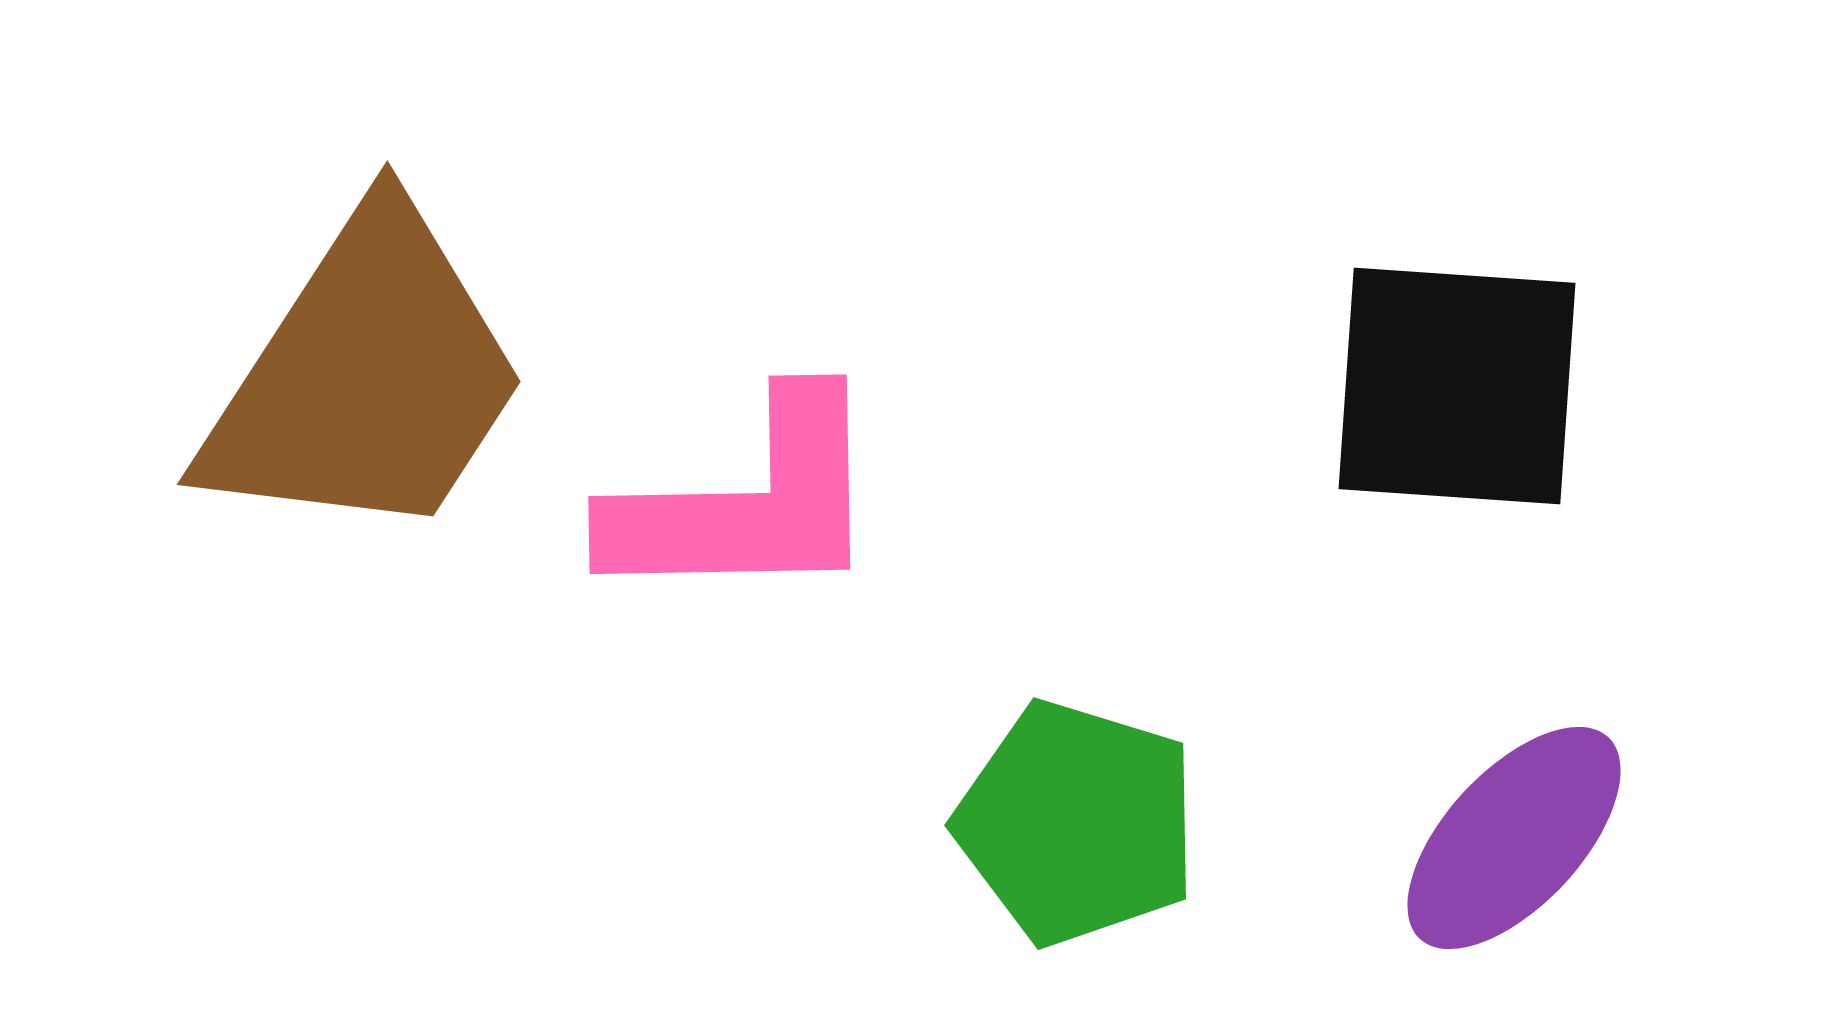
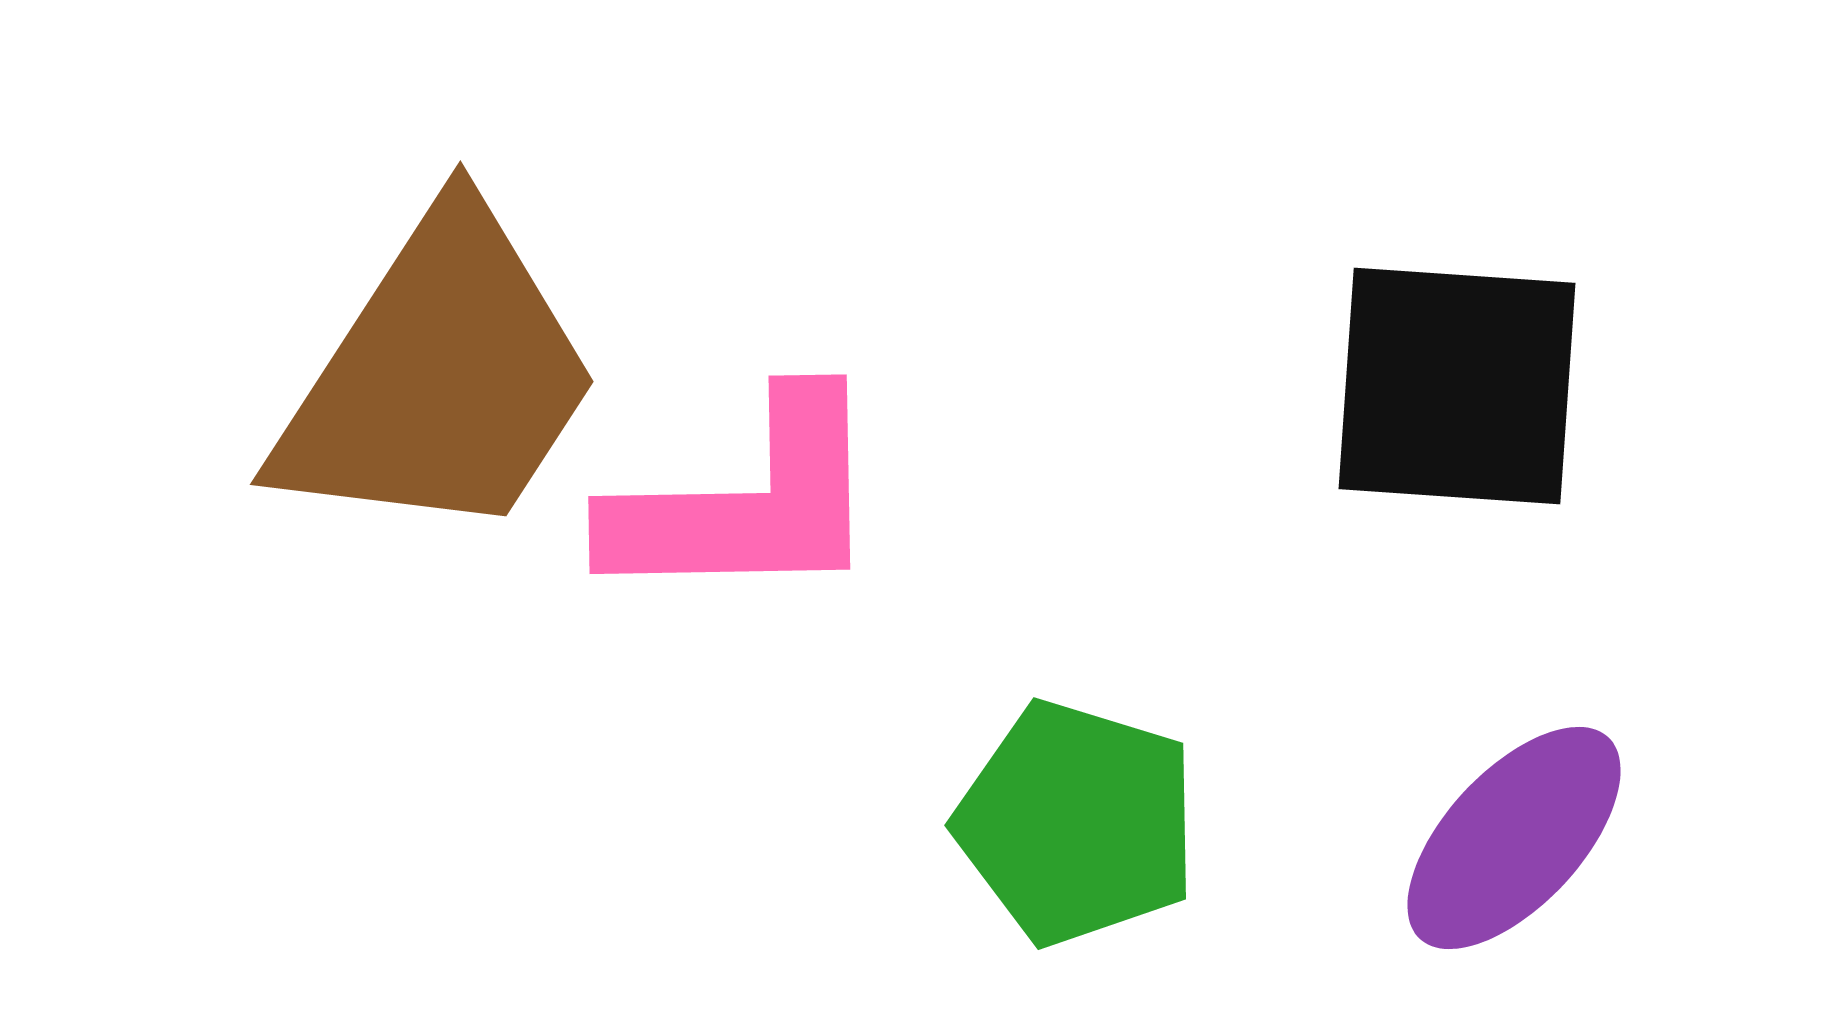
brown trapezoid: moved 73 px right
